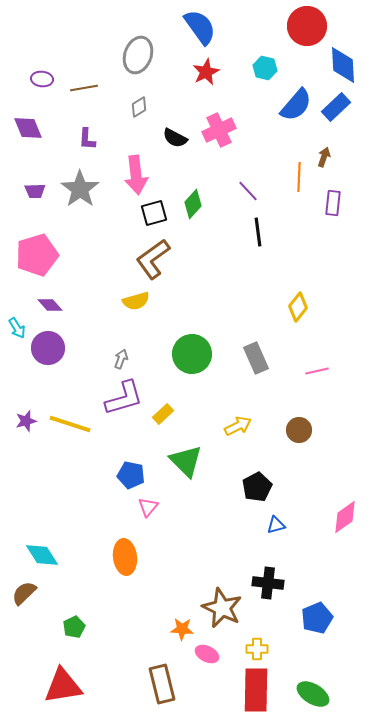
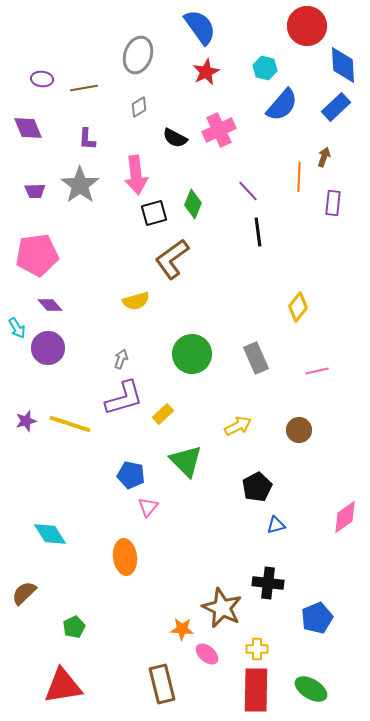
blue semicircle at (296, 105): moved 14 px left
gray star at (80, 189): moved 4 px up
green diamond at (193, 204): rotated 20 degrees counterclockwise
pink pentagon at (37, 255): rotated 9 degrees clockwise
brown L-shape at (153, 259): moved 19 px right
cyan diamond at (42, 555): moved 8 px right, 21 px up
pink ellipse at (207, 654): rotated 15 degrees clockwise
green ellipse at (313, 694): moved 2 px left, 5 px up
